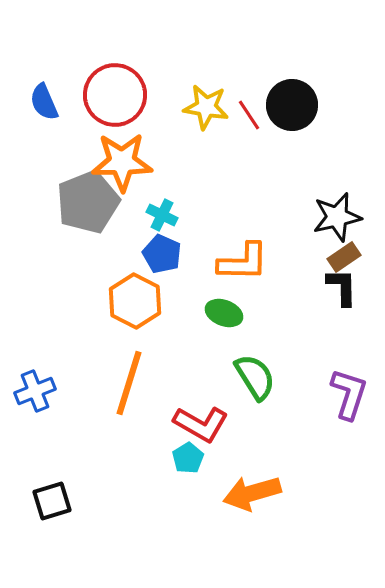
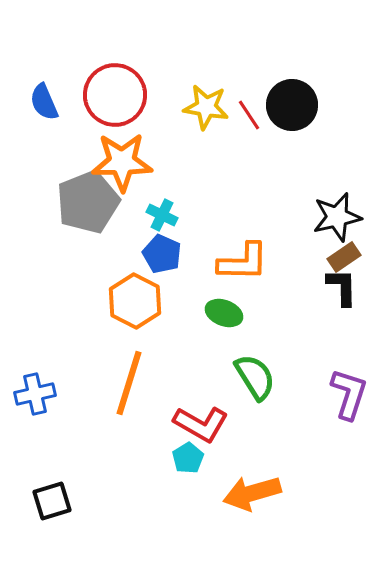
blue cross: moved 3 px down; rotated 9 degrees clockwise
